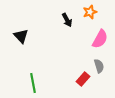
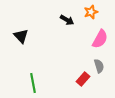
orange star: moved 1 px right
black arrow: rotated 32 degrees counterclockwise
